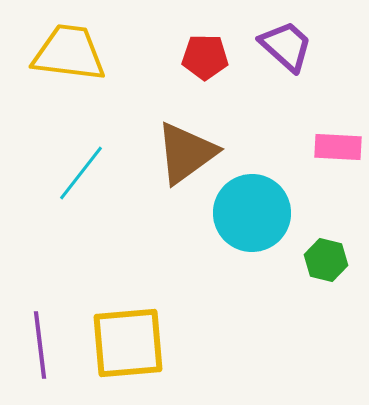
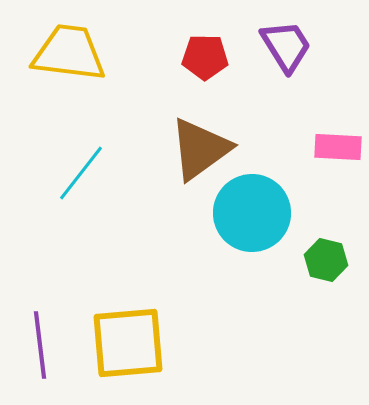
purple trapezoid: rotated 16 degrees clockwise
brown triangle: moved 14 px right, 4 px up
